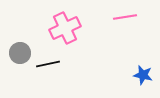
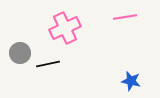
blue star: moved 12 px left, 6 px down
